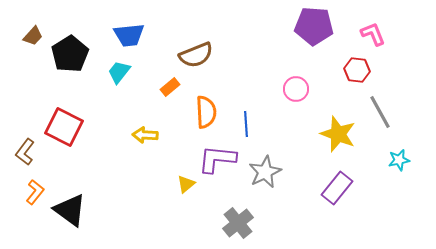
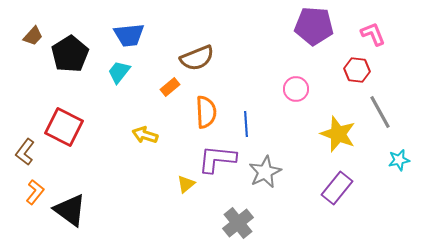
brown semicircle: moved 1 px right, 3 px down
yellow arrow: rotated 15 degrees clockwise
